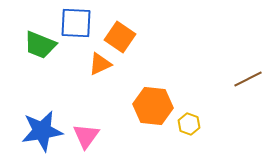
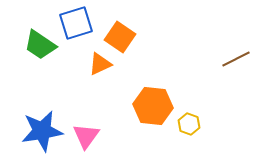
blue square: rotated 20 degrees counterclockwise
green trapezoid: rotated 12 degrees clockwise
brown line: moved 12 px left, 20 px up
